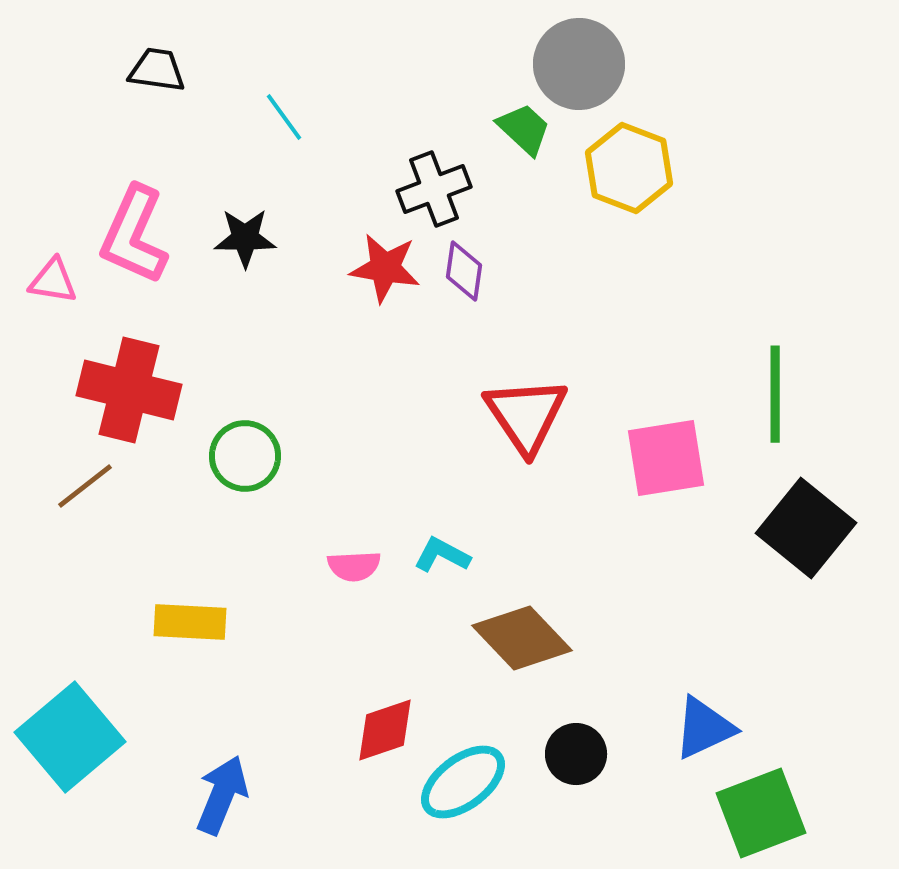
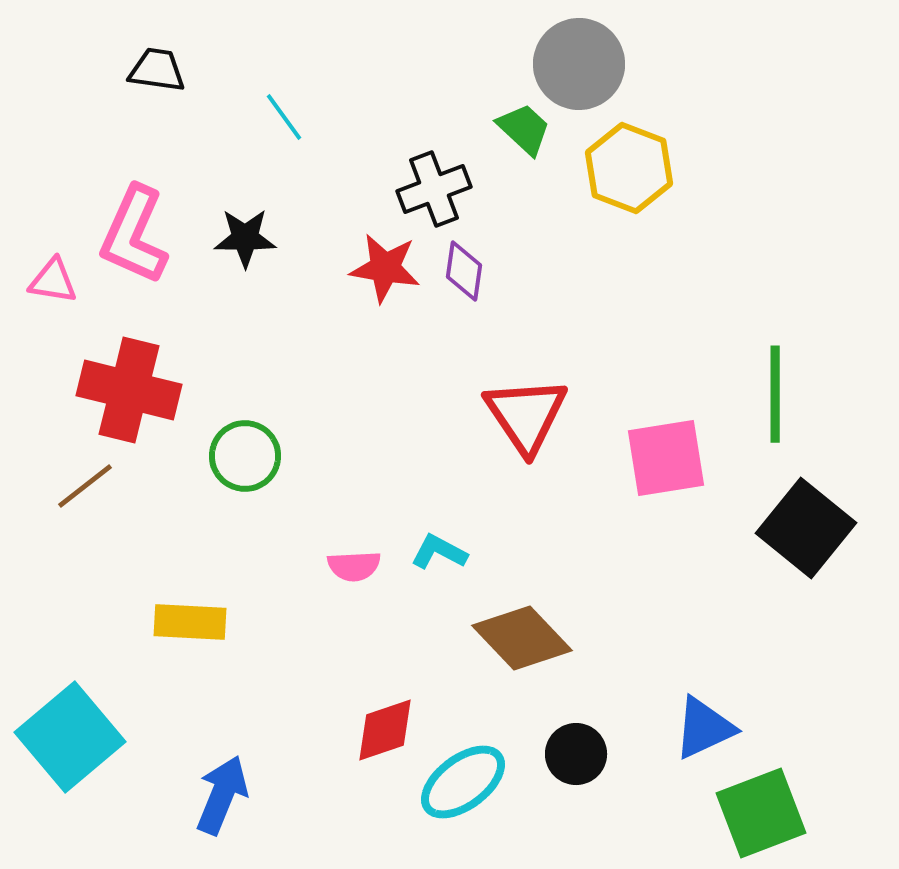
cyan L-shape: moved 3 px left, 3 px up
